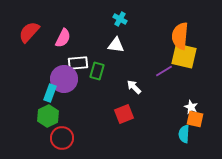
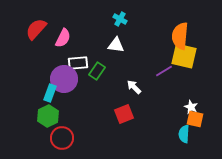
red semicircle: moved 7 px right, 3 px up
green rectangle: rotated 18 degrees clockwise
